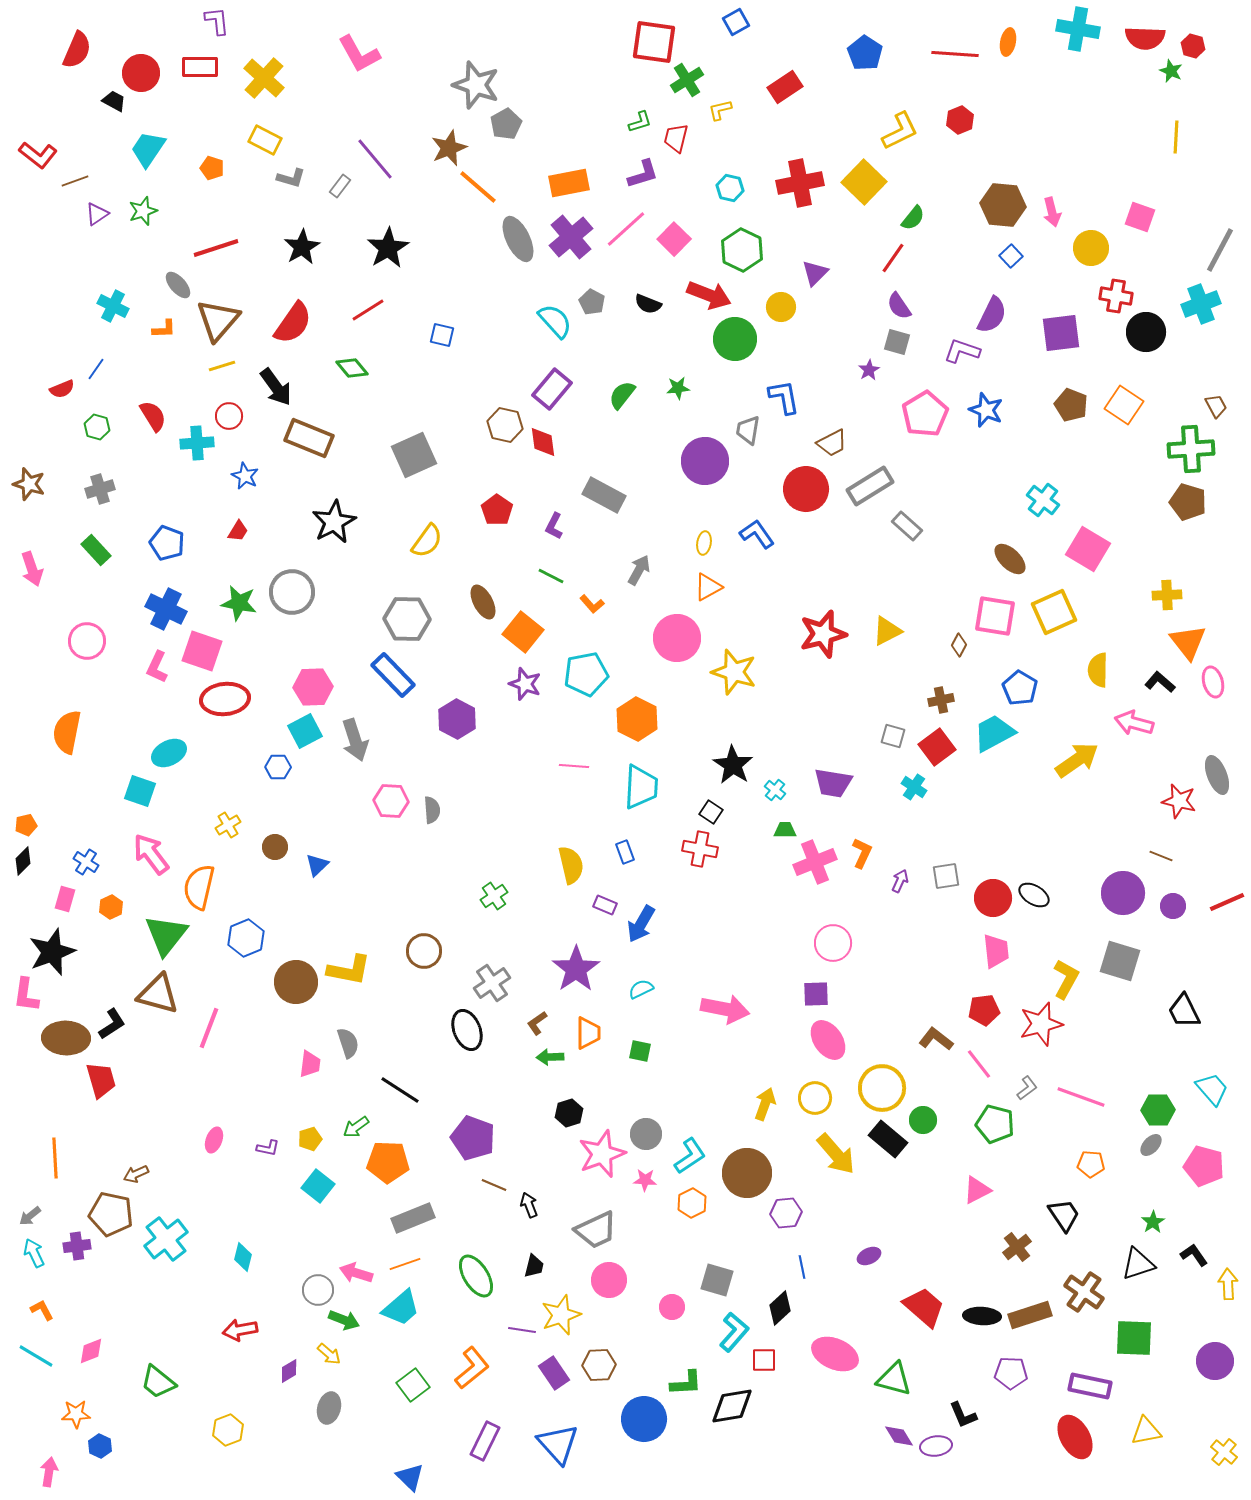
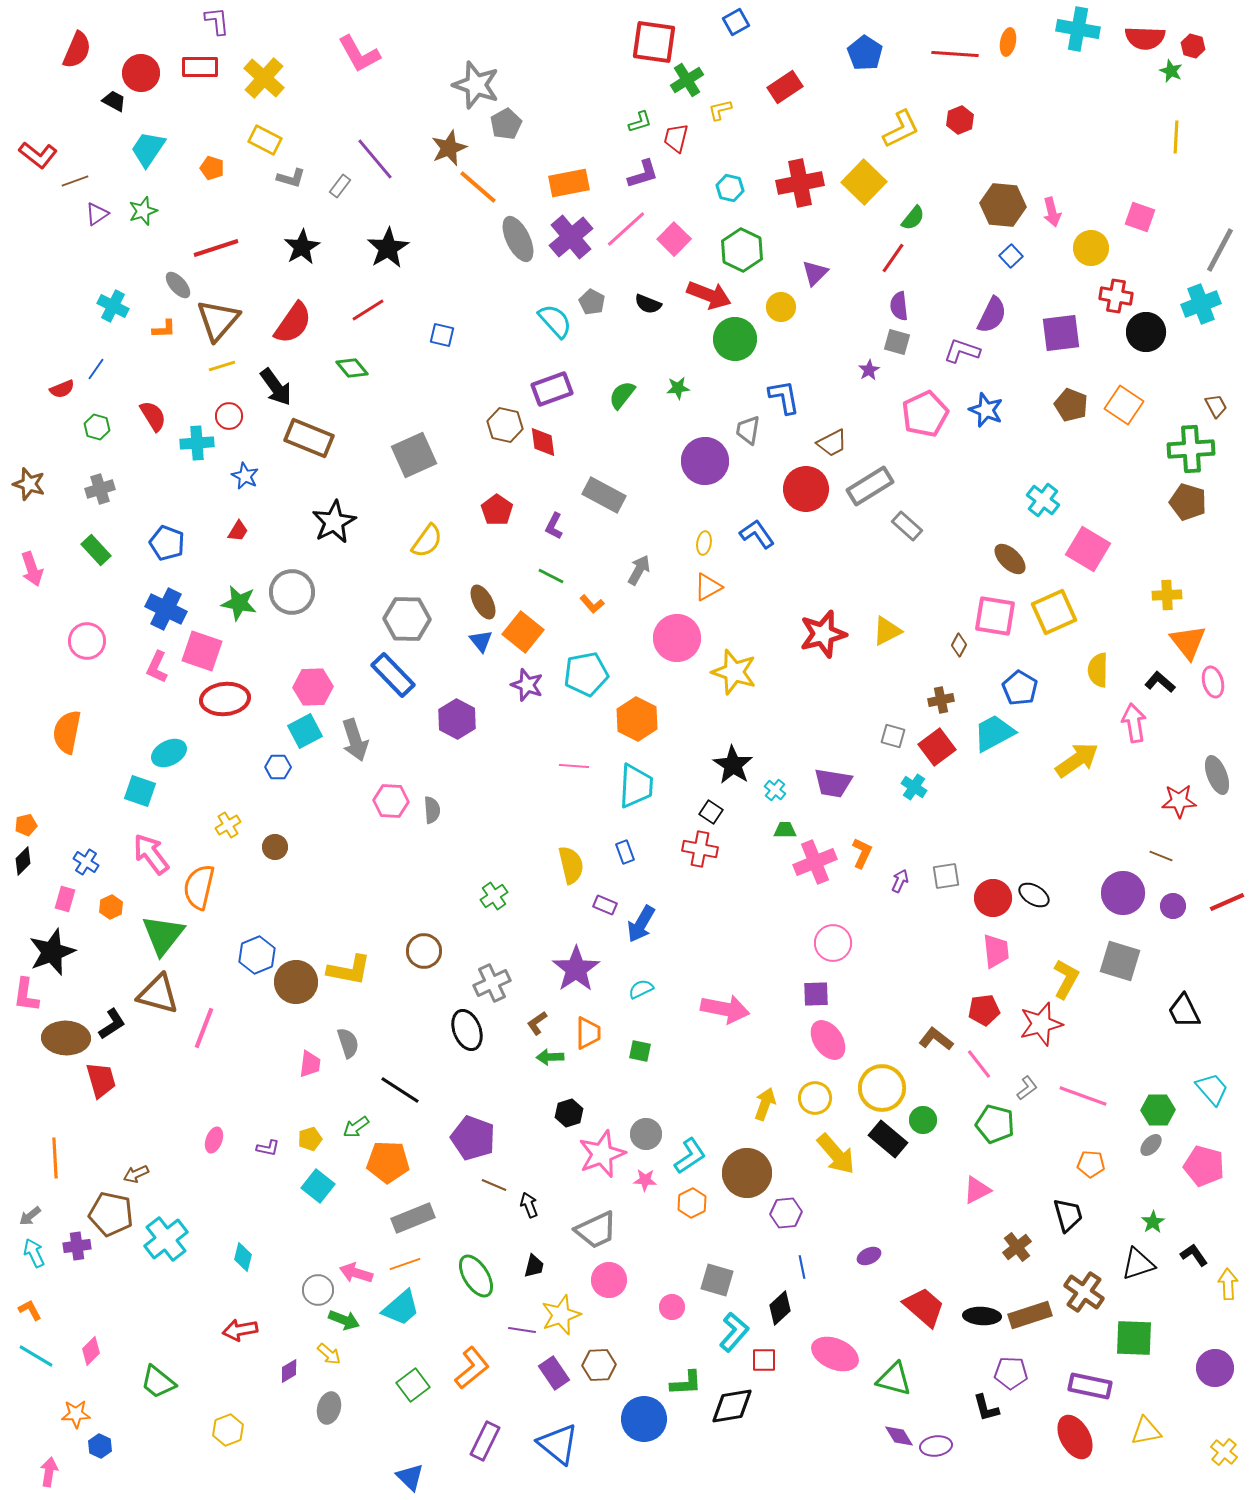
yellow L-shape at (900, 131): moved 1 px right, 2 px up
purple semicircle at (899, 306): rotated 28 degrees clockwise
purple rectangle at (552, 389): rotated 30 degrees clockwise
pink pentagon at (925, 414): rotated 6 degrees clockwise
purple star at (525, 684): moved 2 px right, 1 px down
pink arrow at (1134, 723): rotated 66 degrees clockwise
cyan trapezoid at (641, 787): moved 5 px left, 1 px up
red star at (1179, 801): rotated 16 degrees counterclockwise
blue triangle at (317, 865): moved 164 px right, 224 px up; rotated 25 degrees counterclockwise
green triangle at (166, 935): moved 3 px left
blue hexagon at (246, 938): moved 11 px right, 17 px down
gray cross at (492, 983): rotated 9 degrees clockwise
pink line at (209, 1028): moved 5 px left
pink line at (1081, 1097): moved 2 px right, 1 px up
black trapezoid at (1064, 1215): moved 4 px right; rotated 18 degrees clockwise
orange L-shape at (42, 1310): moved 12 px left
pink diamond at (91, 1351): rotated 24 degrees counterclockwise
purple circle at (1215, 1361): moved 7 px down
black L-shape at (963, 1415): moved 23 px right, 7 px up; rotated 8 degrees clockwise
blue triangle at (558, 1444): rotated 9 degrees counterclockwise
